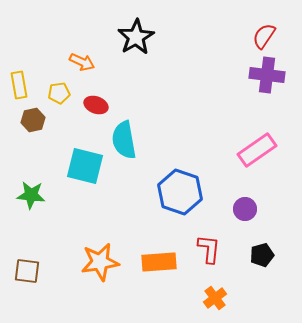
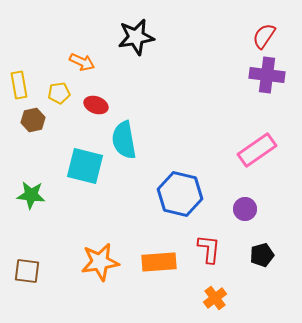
black star: rotated 21 degrees clockwise
blue hexagon: moved 2 px down; rotated 6 degrees counterclockwise
